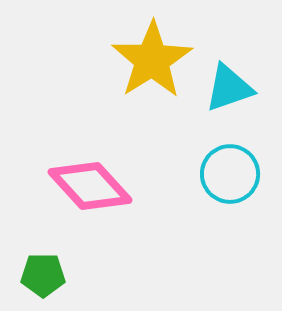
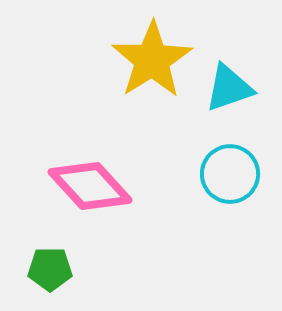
green pentagon: moved 7 px right, 6 px up
